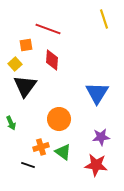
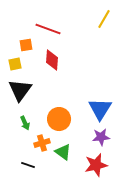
yellow line: rotated 48 degrees clockwise
yellow square: rotated 32 degrees clockwise
black triangle: moved 5 px left, 4 px down
blue triangle: moved 3 px right, 16 px down
green arrow: moved 14 px right
orange cross: moved 1 px right, 4 px up
red star: rotated 20 degrees counterclockwise
